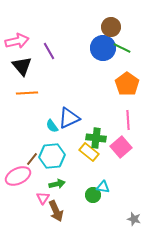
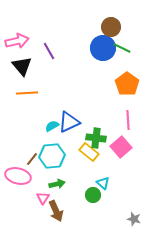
blue triangle: moved 4 px down
cyan semicircle: rotated 96 degrees clockwise
pink ellipse: rotated 40 degrees clockwise
cyan triangle: moved 4 px up; rotated 32 degrees clockwise
